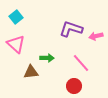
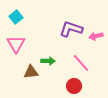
pink triangle: rotated 18 degrees clockwise
green arrow: moved 1 px right, 3 px down
